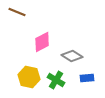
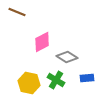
gray diamond: moved 5 px left, 1 px down
yellow hexagon: moved 6 px down
